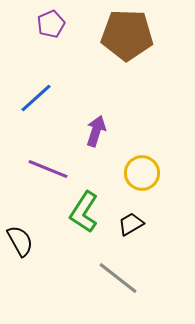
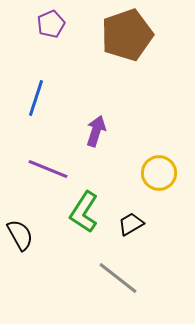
brown pentagon: rotated 21 degrees counterclockwise
blue line: rotated 30 degrees counterclockwise
yellow circle: moved 17 px right
black semicircle: moved 6 px up
